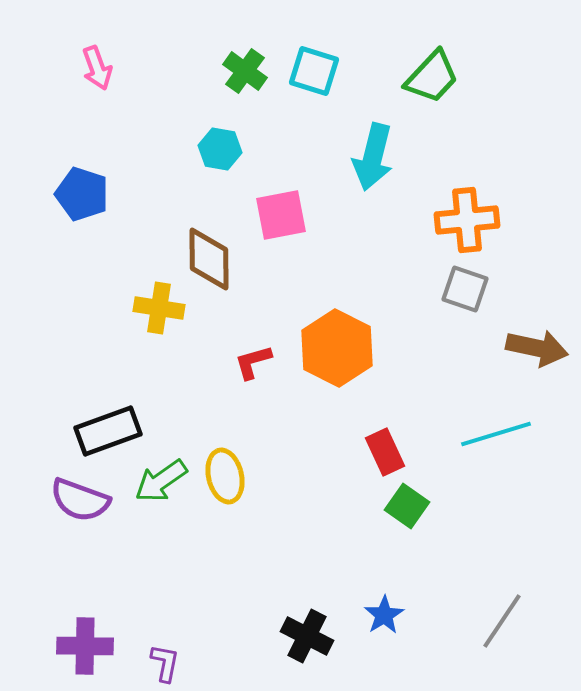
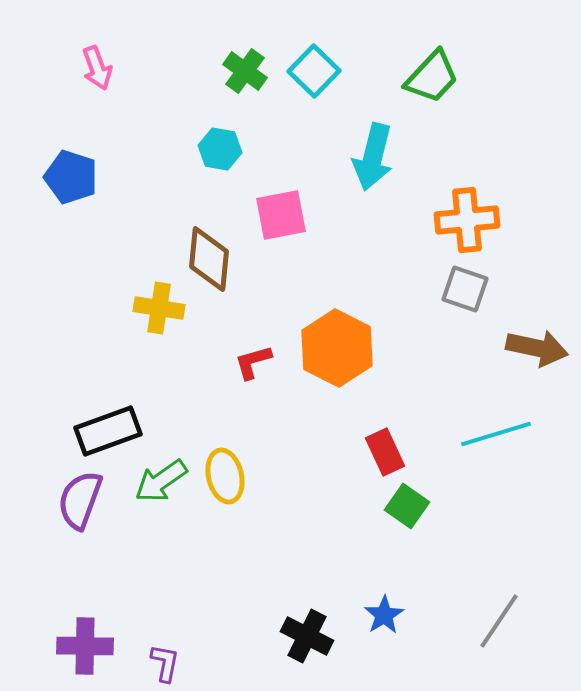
cyan square: rotated 27 degrees clockwise
blue pentagon: moved 11 px left, 17 px up
brown diamond: rotated 6 degrees clockwise
purple semicircle: rotated 90 degrees clockwise
gray line: moved 3 px left
